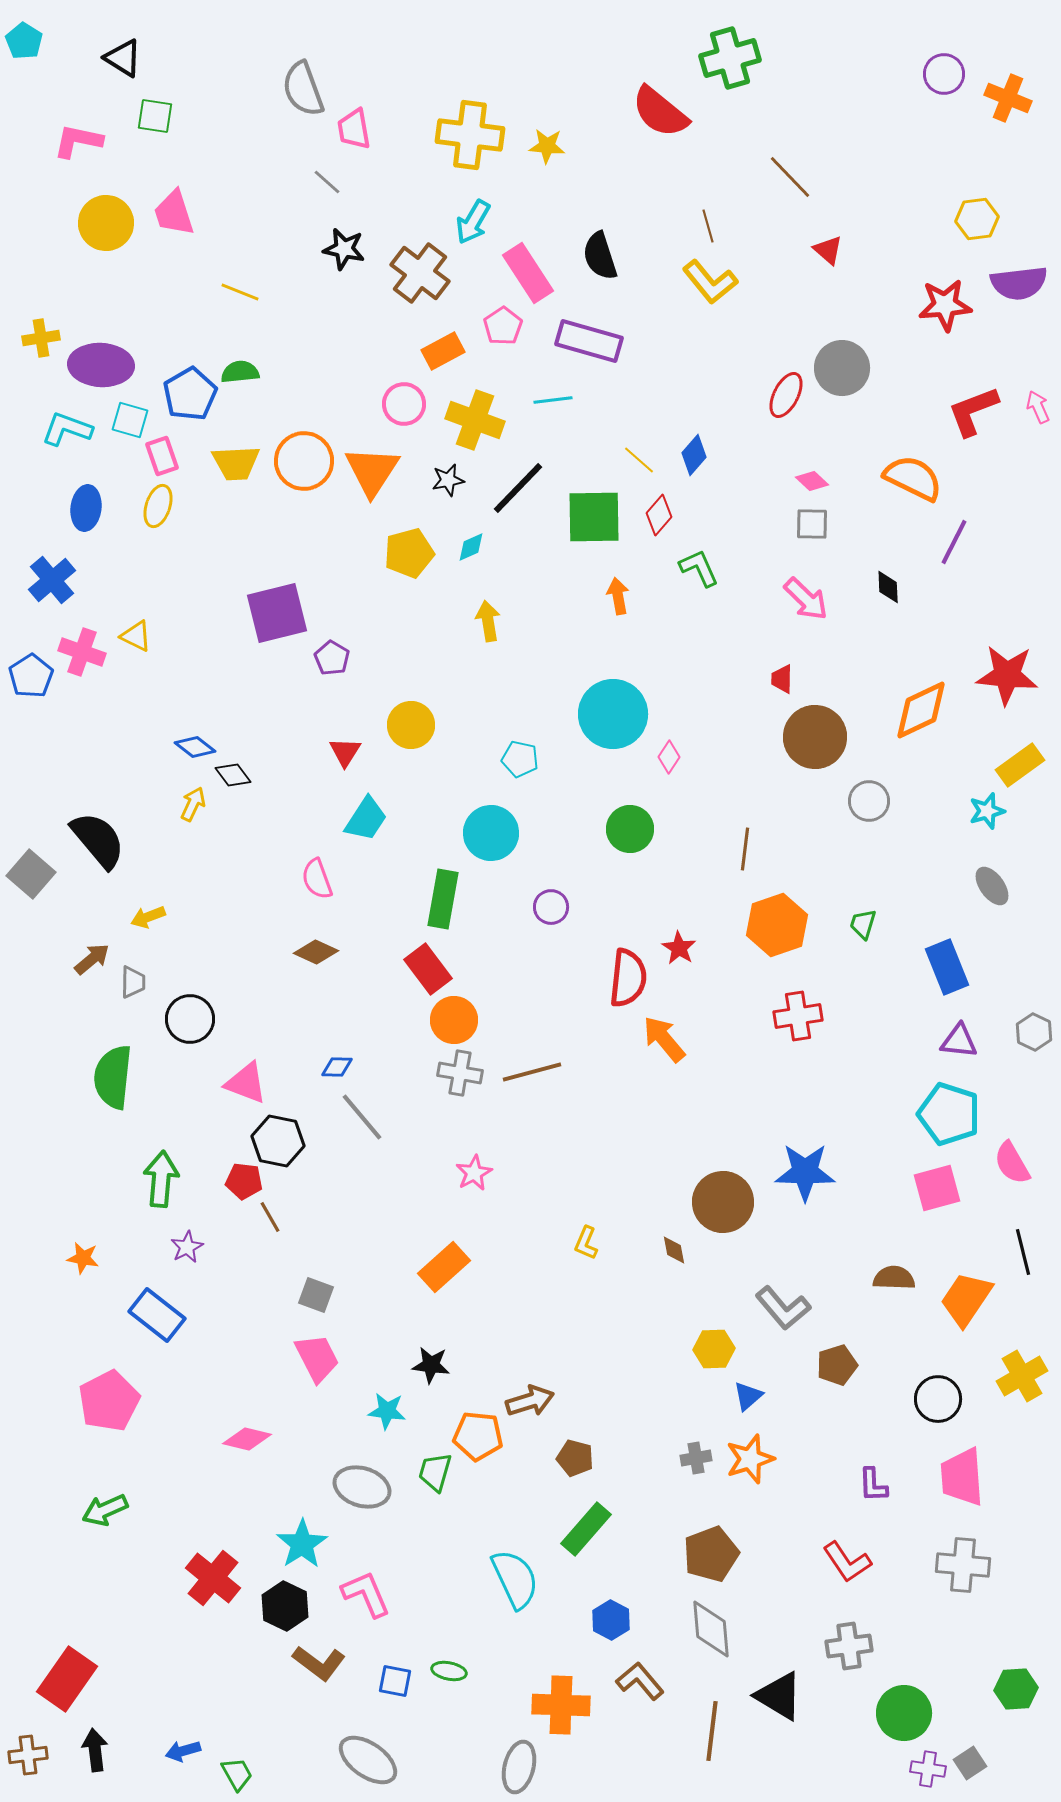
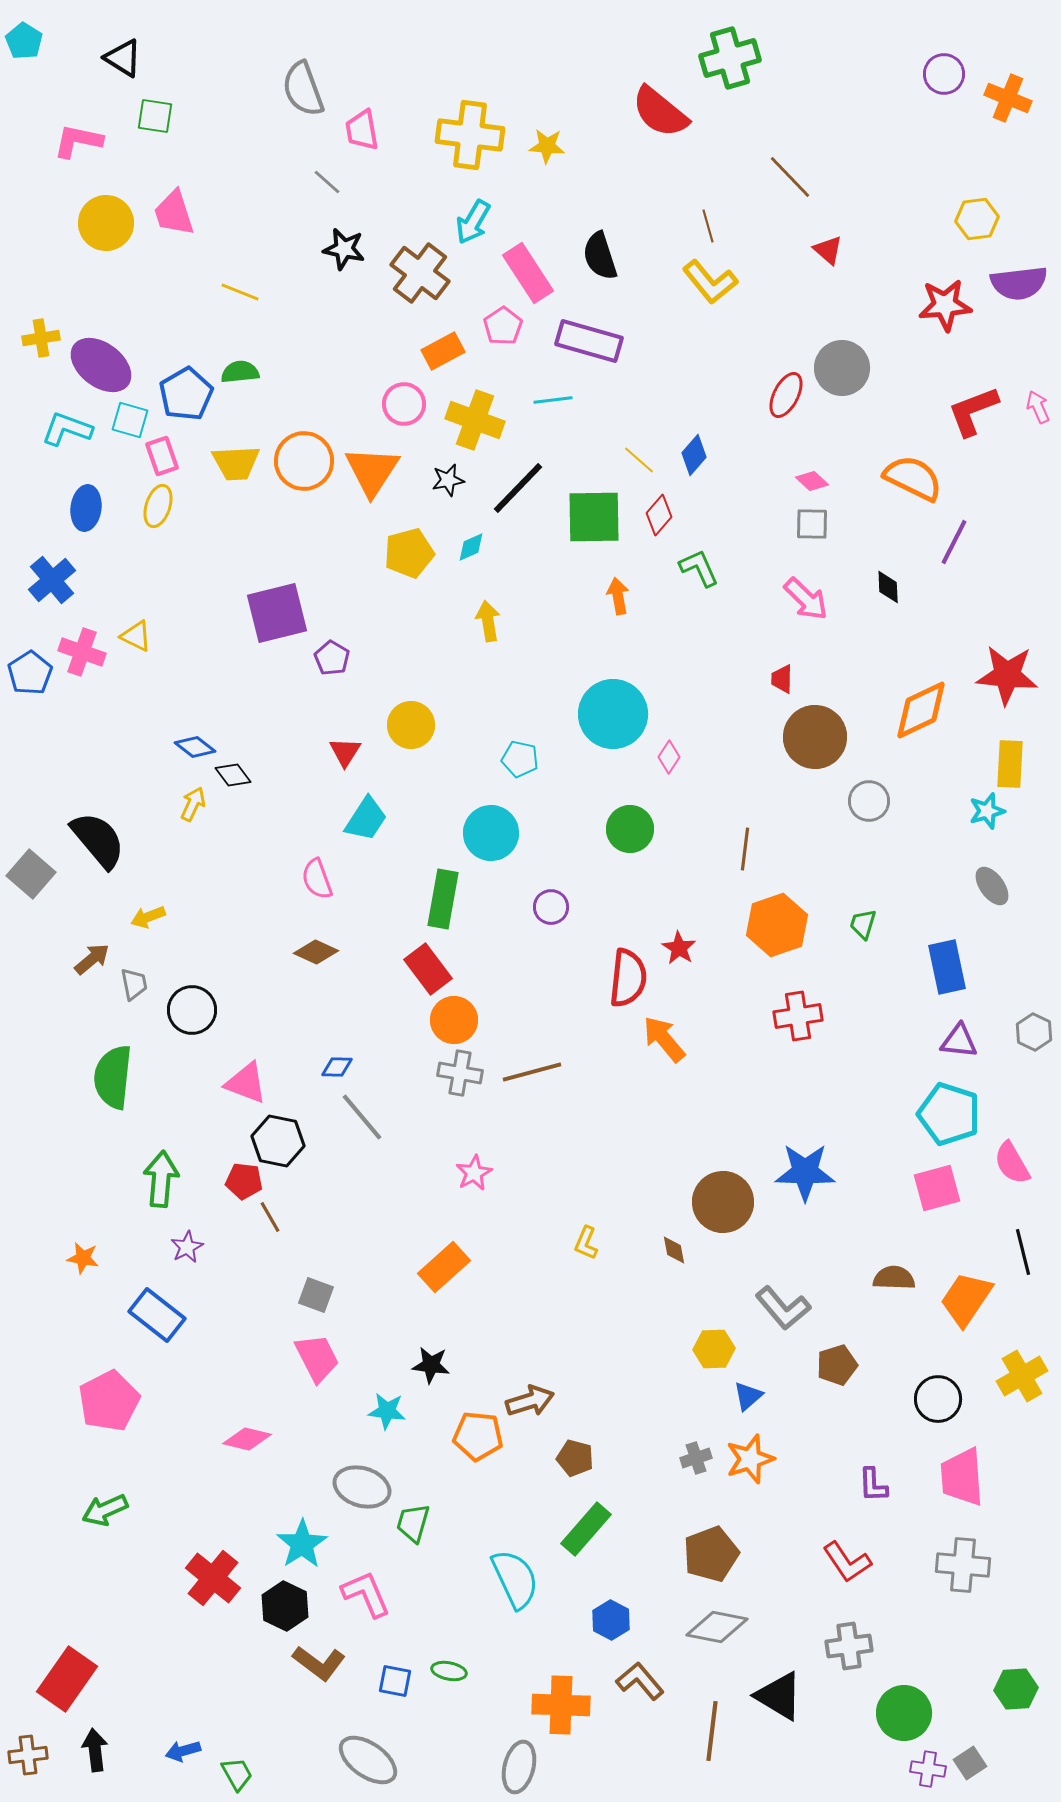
pink trapezoid at (354, 129): moved 8 px right, 1 px down
purple ellipse at (101, 365): rotated 34 degrees clockwise
blue pentagon at (190, 394): moved 4 px left
blue pentagon at (31, 676): moved 1 px left, 3 px up
yellow rectangle at (1020, 765): moved 10 px left, 1 px up; rotated 51 degrees counterclockwise
blue rectangle at (947, 967): rotated 10 degrees clockwise
gray trapezoid at (133, 982): moved 1 px right, 2 px down; rotated 12 degrees counterclockwise
black circle at (190, 1019): moved 2 px right, 9 px up
gray cross at (696, 1458): rotated 8 degrees counterclockwise
green trapezoid at (435, 1472): moved 22 px left, 51 px down
gray diamond at (711, 1629): moved 6 px right, 2 px up; rotated 74 degrees counterclockwise
